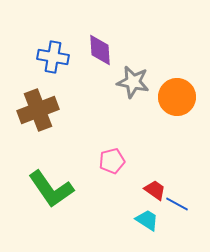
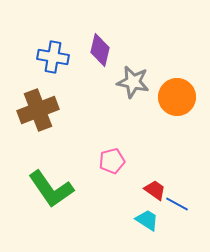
purple diamond: rotated 16 degrees clockwise
